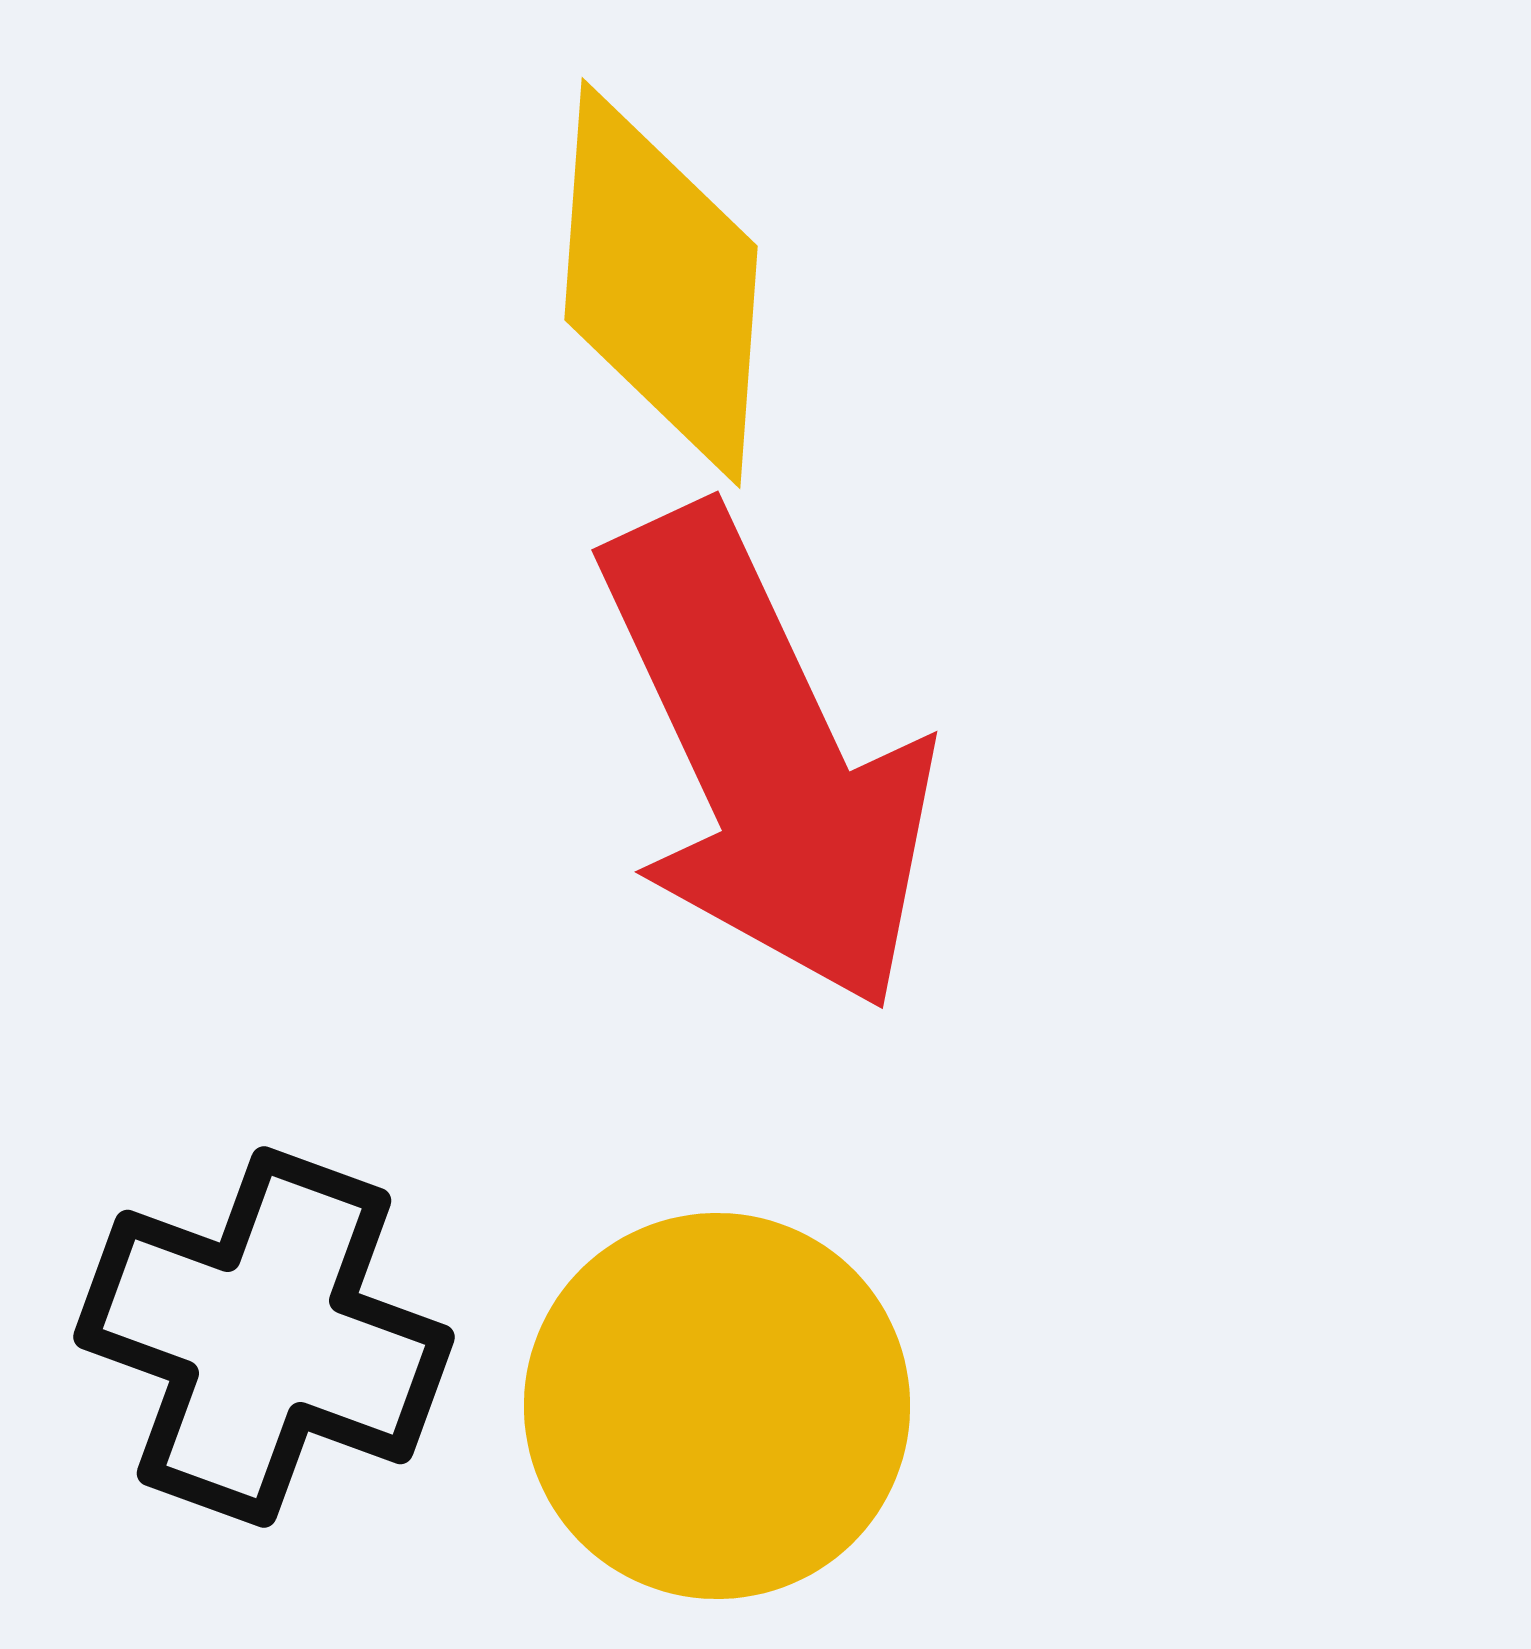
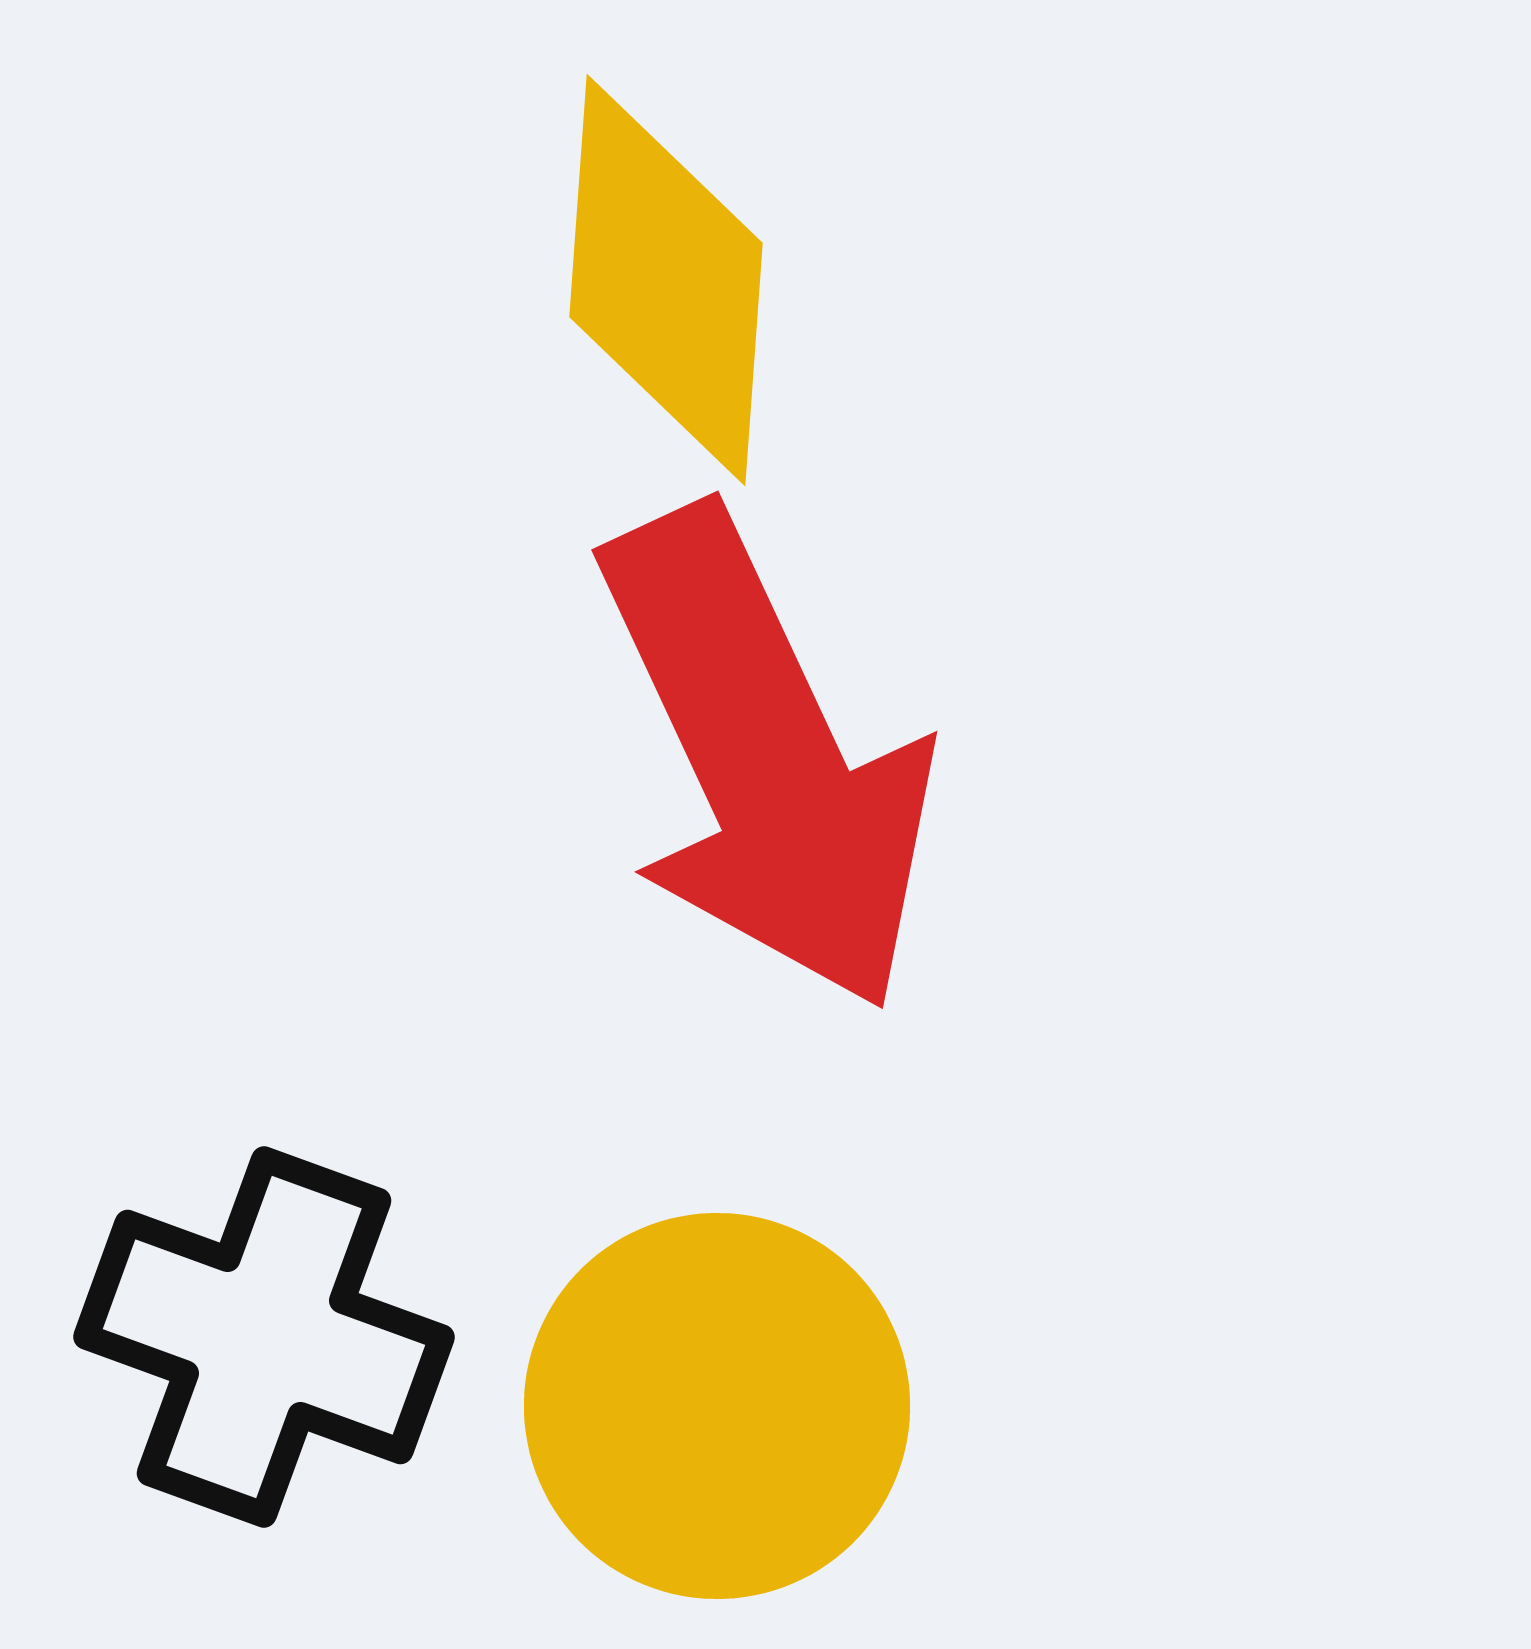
yellow diamond: moved 5 px right, 3 px up
